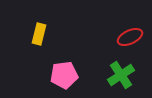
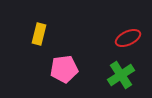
red ellipse: moved 2 px left, 1 px down
pink pentagon: moved 6 px up
